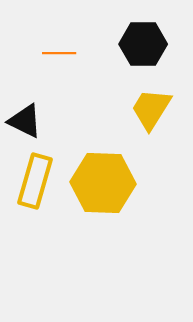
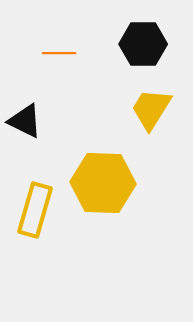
yellow rectangle: moved 29 px down
